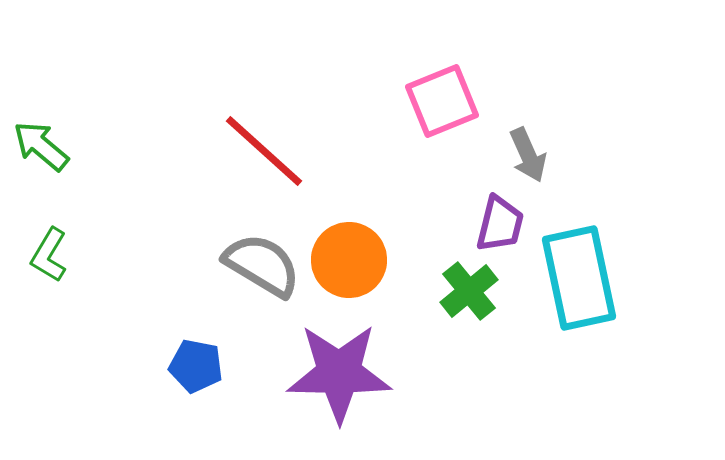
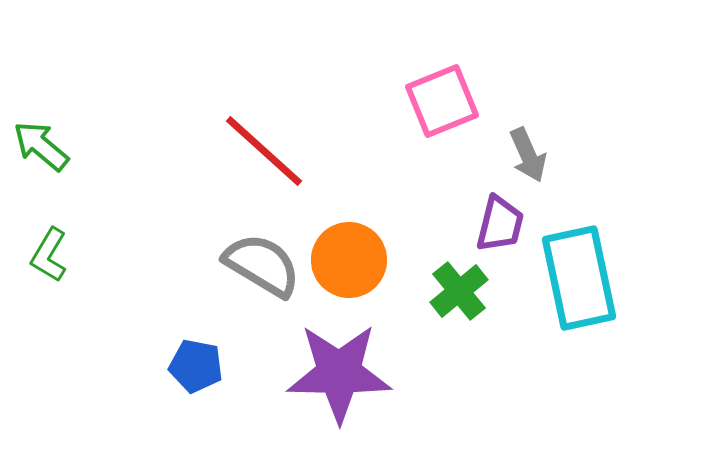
green cross: moved 10 px left
